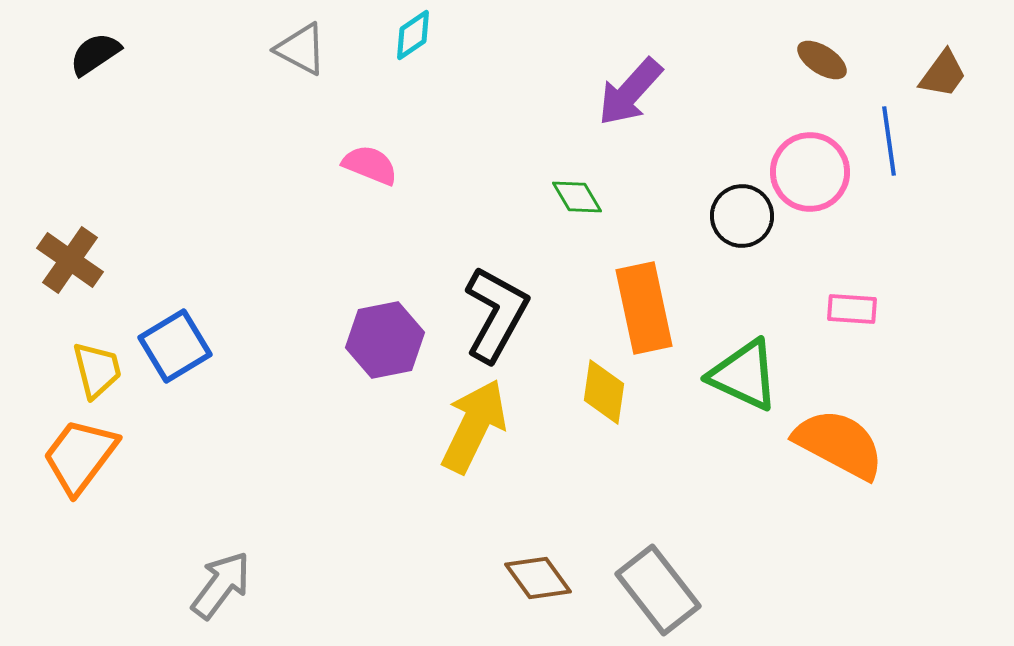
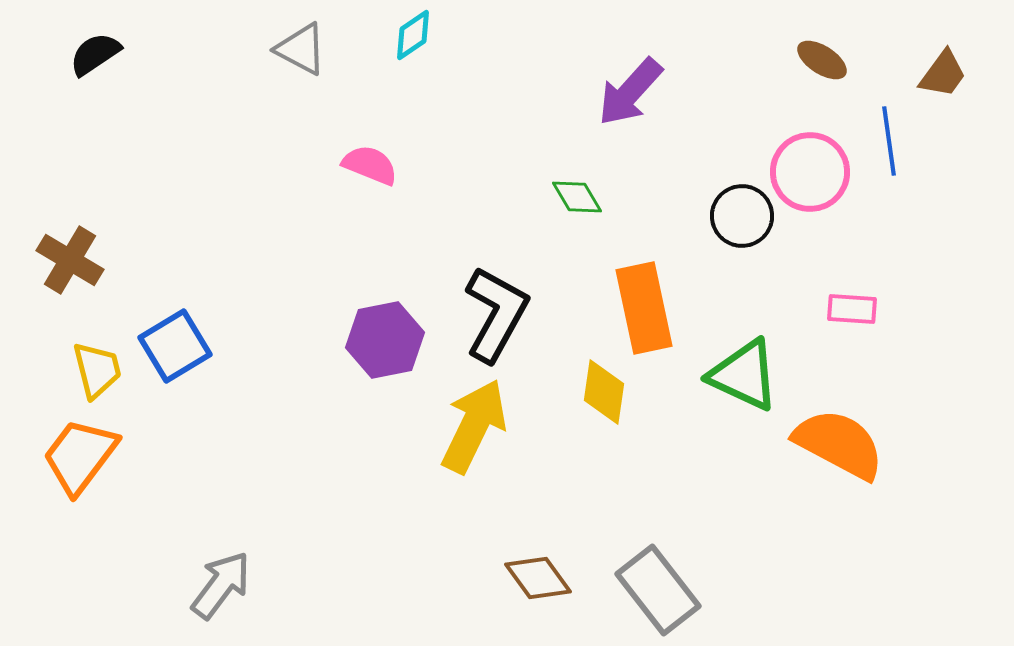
brown cross: rotated 4 degrees counterclockwise
